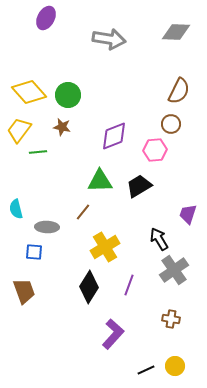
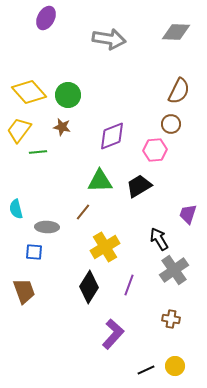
purple diamond: moved 2 px left
